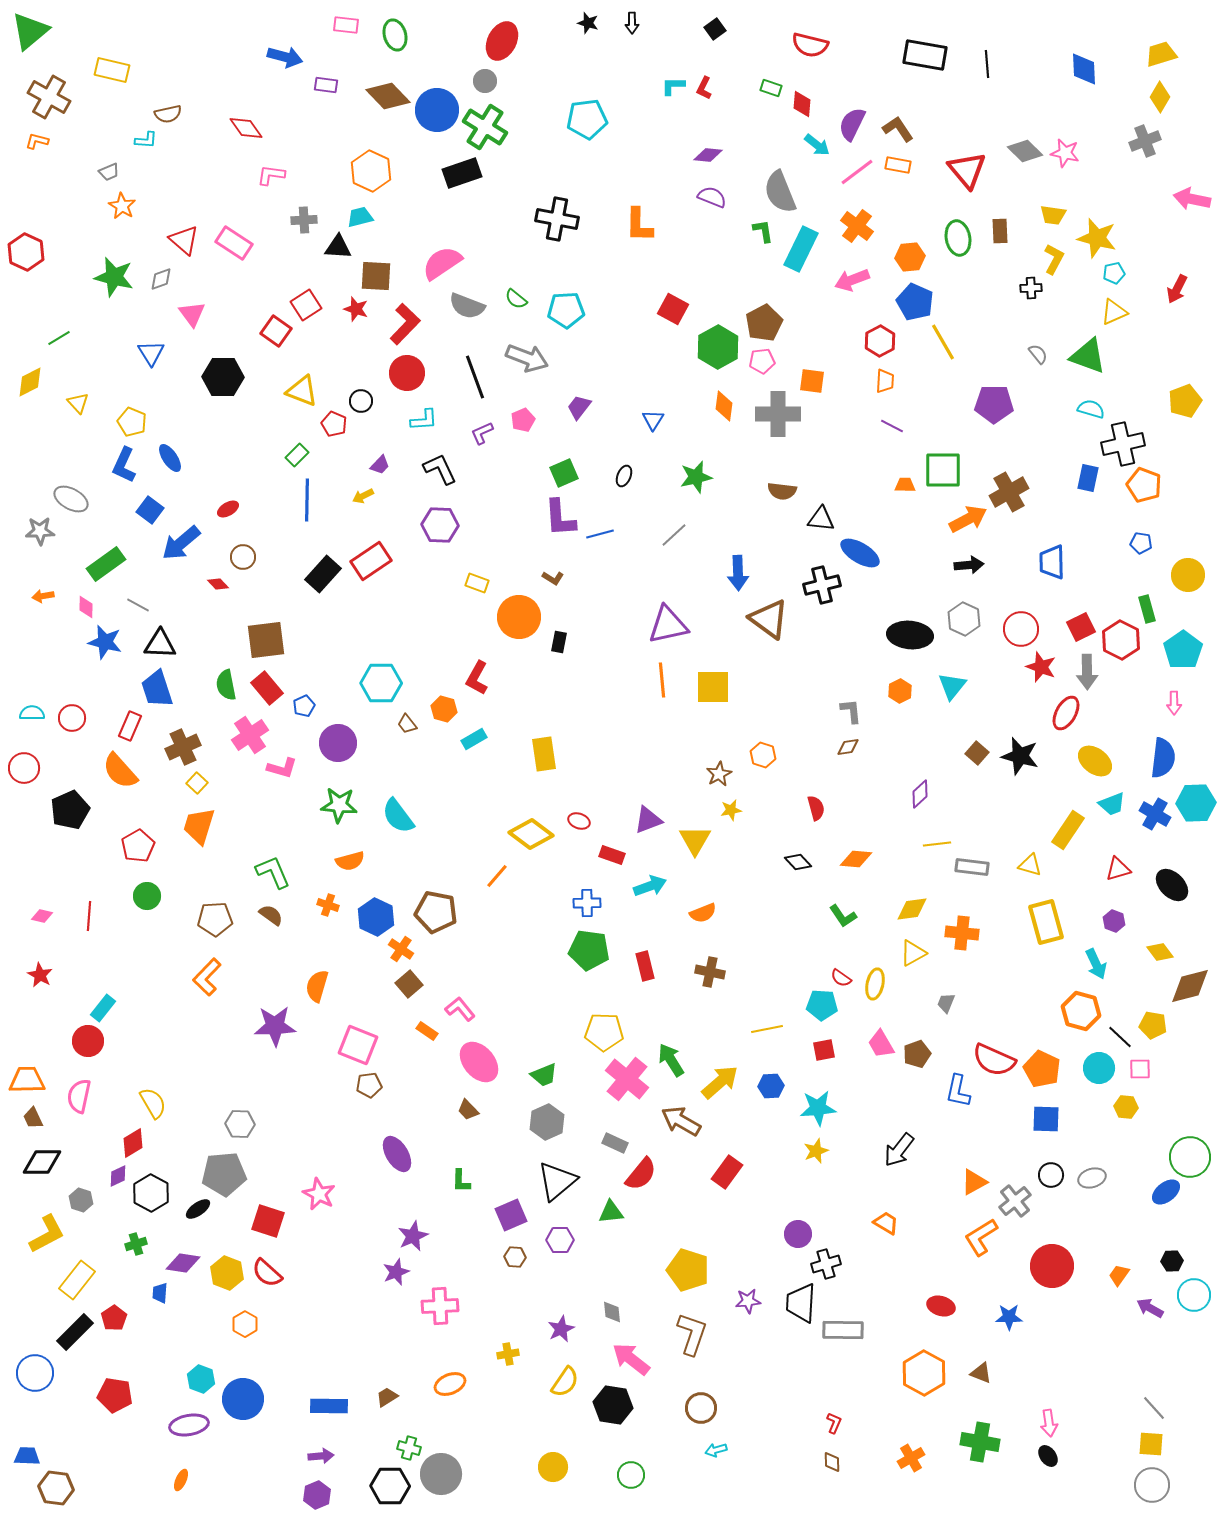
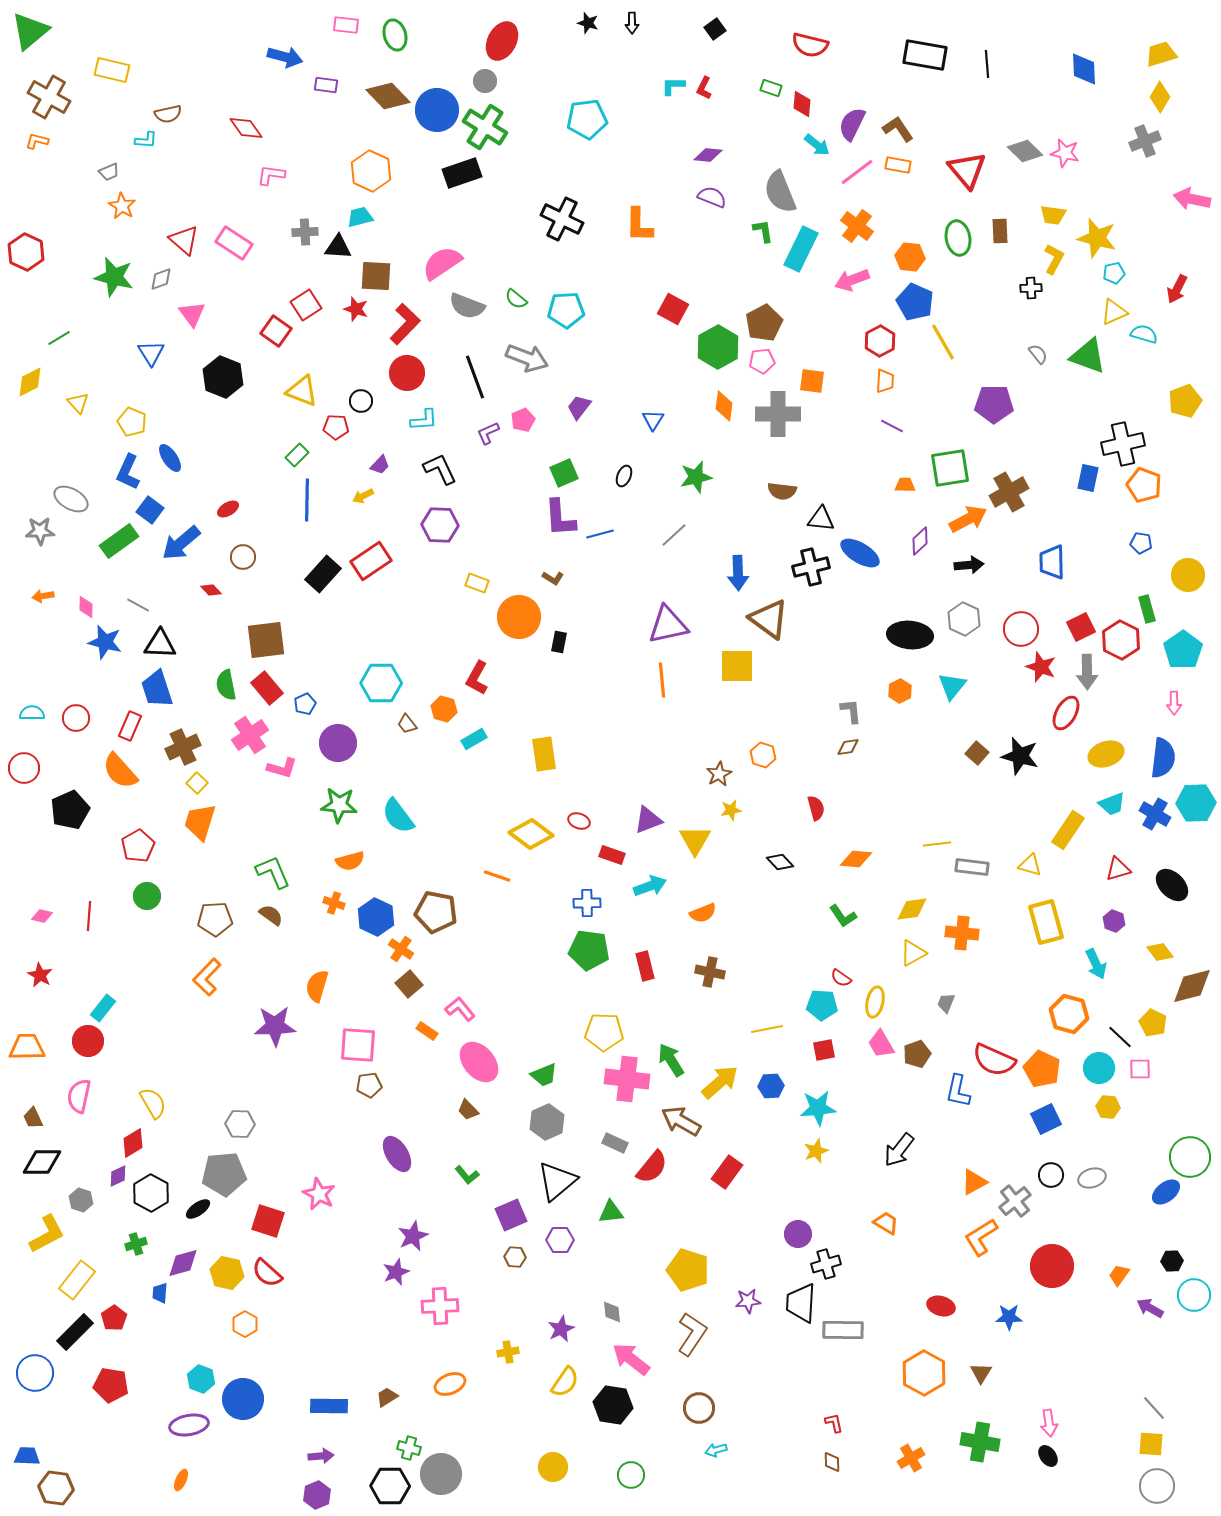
black cross at (557, 219): moved 5 px right; rotated 15 degrees clockwise
gray cross at (304, 220): moved 1 px right, 12 px down
orange hexagon at (910, 257): rotated 12 degrees clockwise
black hexagon at (223, 377): rotated 21 degrees clockwise
cyan semicircle at (1091, 409): moved 53 px right, 75 px up
red pentagon at (334, 424): moved 2 px right, 3 px down; rotated 20 degrees counterclockwise
purple L-shape at (482, 433): moved 6 px right
blue L-shape at (124, 465): moved 4 px right, 7 px down
green square at (943, 470): moved 7 px right, 2 px up; rotated 9 degrees counterclockwise
green rectangle at (106, 564): moved 13 px right, 23 px up
red diamond at (218, 584): moved 7 px left, 6 px down
black cross at (822, 585): moved 11 px left, 18 px up
yellow square at (713, 687): moved 24 px right, 21 px up
blue pentagon at (304, 706): moved 1 px right, 2 px up
red circle at (72, 718): moved 4 px right
yellow ellipse at (1095, 761): moved 11 px right, 7 px up; rotated 56 degrees counterclockwise
purple diamond at (920, 794): moved 253 px up
orange trapezoid at (199, 826): moved 1 px right, 4 px up
black diamond at (798, 862): moved 18 px left
orange line at (497, 876): rotated 68 degrees clockwise
orange cross at (328, 905): moved 6 px right, 2 px up
yellow ellipse at (875, 984): moved 18 px down
brown diamond at (1190, 986): moved 2 px right
orange hexagon at (1081, 1011): moved 12 px left, 3 px down
yellow pentagon at (1153, 1025): moved 2 px up; rotated 16 degrees clockwise
pink square at (358, 1045): rotated 18 degrees counterclockwise
pink cross at (627, 1079): rotated 33 degrees counterclockwise
orange trapezoid at (27, 1080): moved 33 px up
yellow hexagon at (1126, 1107): moved 18 px left
blue square at (1046, 1119): rotated 28 degrees counterclockwise
red semicircle at (641, 1174): moved 11 px right, 7 px up
green L-shape at (461, 1181): moved 6 px right, 6 px up; rotated 40 degrees counterclockwise
purple diamond at (183, 1263): rotated 24 degrees counterclockwise
yellow hexagon at (227, 1273): rotated 8 degrees counterclockwise
brown L-shape at (692, 1334): rotated 15 degrees clockwise
yellow cross at (508, 1354): moved 2 px up
brown triangle at (981, 1373): rotated 40 degrees clockwise
red pentagon at (115, 1395): moved 4 px left, 10 px up
brown circle at (701, 1408): moved 2 px left
red L-shape at (834, 1423): rotated 35 degrees counterclockwise
gray circle at (1152, 1485): moved 5 px right, 1 px down
